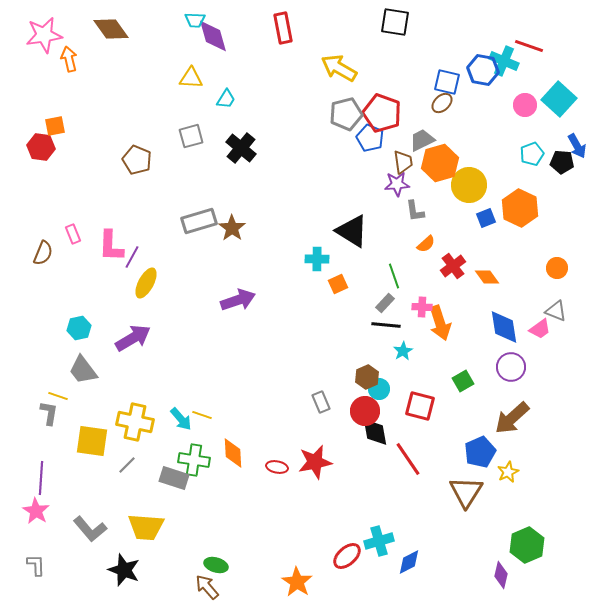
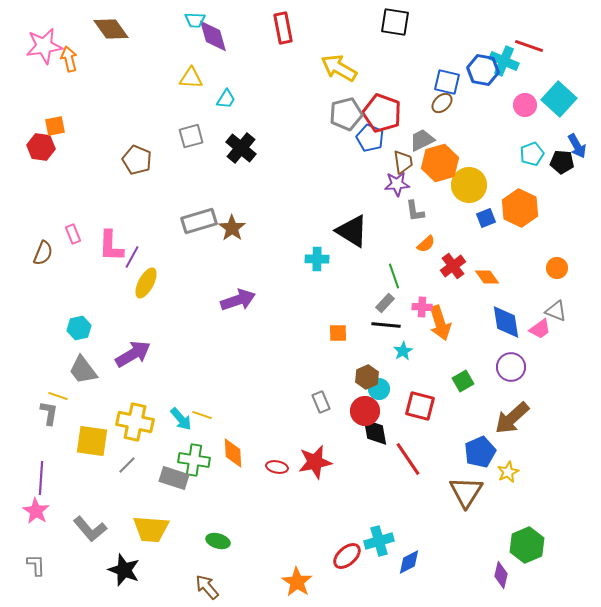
pink star at (44, 35): moved 11 px down
orange square at (338, 284): moved 49 px down; rotated 24 degrees clockwise
blue diamond at (504, 327): moved 2 px right, 5 px up
purple arrow at (133, 338): moved 16 px down
yellow trapezoid at (146, 527): moved 5 px right, 2 px down
green ellipse at (216, 565): moved 2 px right, 24 px up
